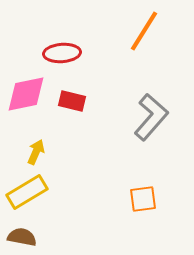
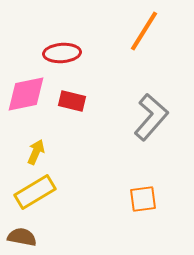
yellow rectangle: moved 8 px right
